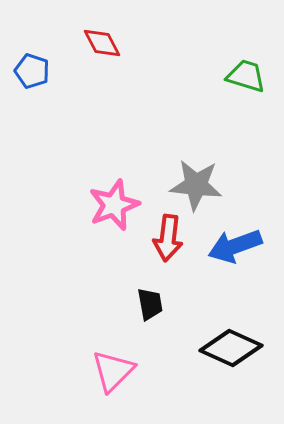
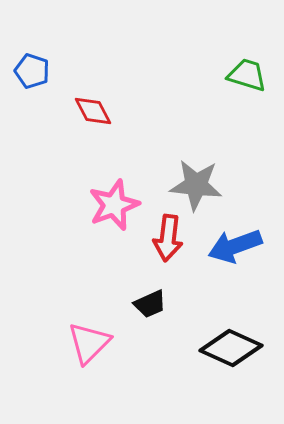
red diamond: moved 9 px left, 68 px down
green trapezoid: moved 1 px right, 1 px up
black trapezoid: rotated 76 degrees clockwise
pink triangle: moved 24 px left, 28 px up
